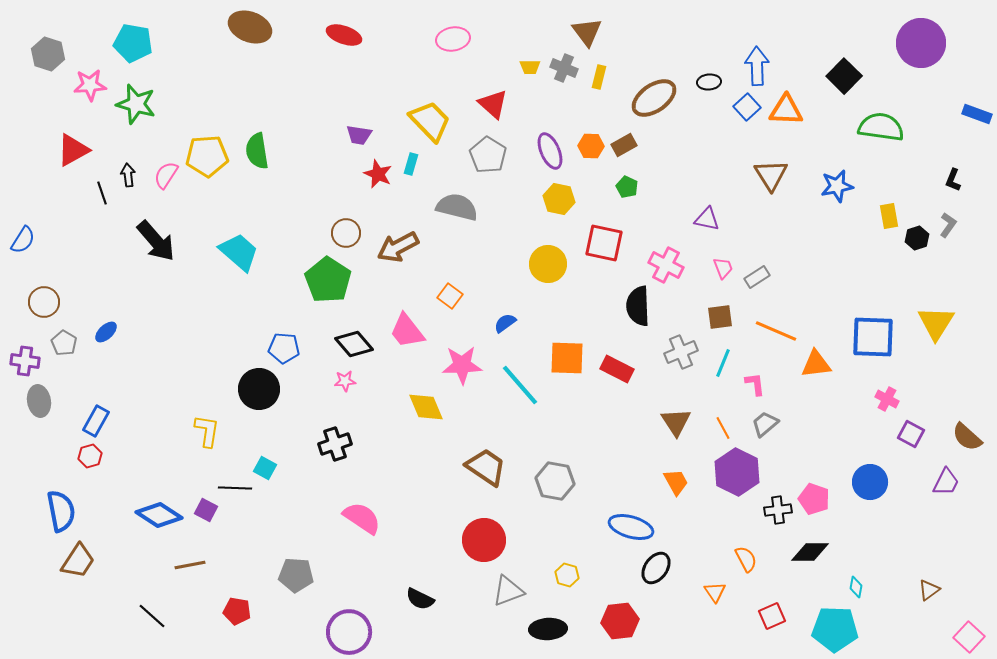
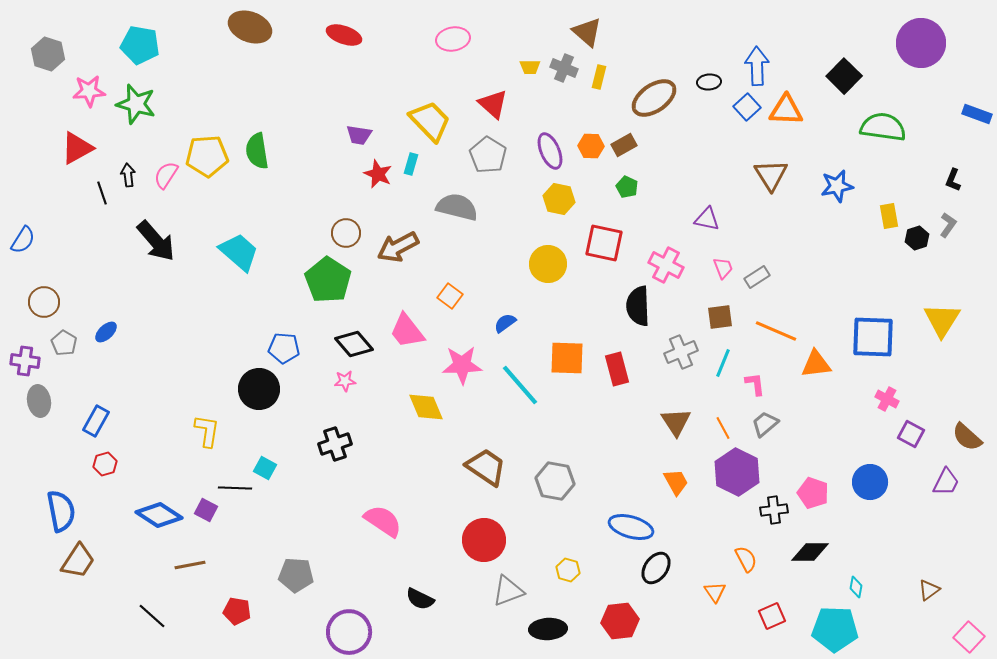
brown triangle at (587, 32): rotated 12 degrees counterclockwise
cyan pentagon at (133, 43): moved 7 px right, 2 px down
pink star at (90, 85): moved 1 px left, 6 px down
green semicircle at (881, 127): moved 2 px right
red triangle at (73, 150): moved 4 px right, 2 px up
yellow triangle at (936, 323): moved 6 px right, 3 px up
red rectangle at (617, 369): rotated 48 degrees clockwise
red hexagon at (90, 456): moved 15 px right, 8 px down
pink pentagon at (814, 499): moved 1 px left, 6 px up
black cross at (778, 510): moved 4 px left
pink semicircle at (362, 518): moved 21 px right, 3 px down
yellow hexagon at (567, 575): moved 1 px right, 5 px up
